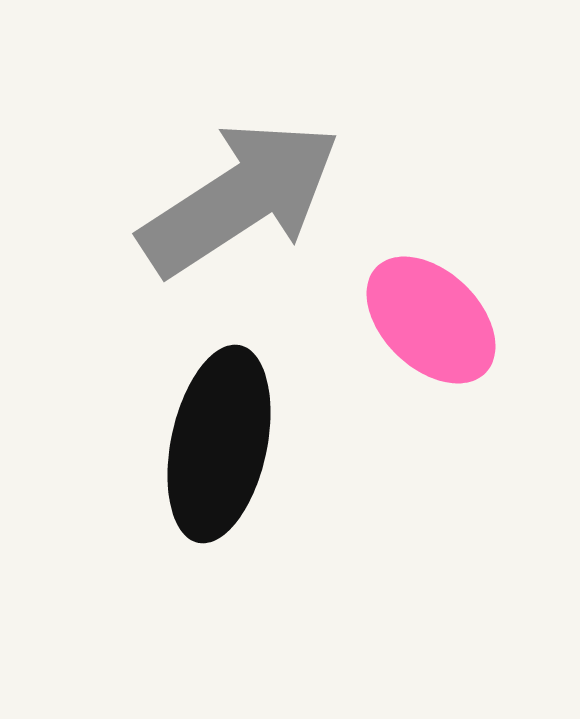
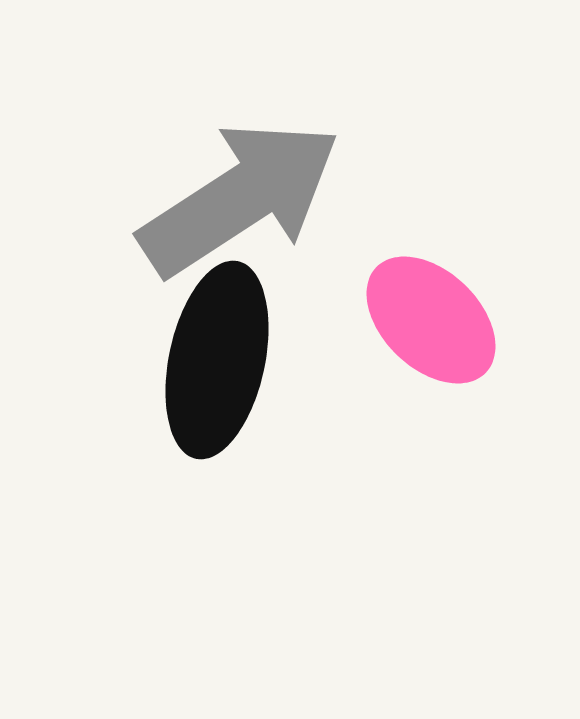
black ellipse: moved 2 px left, 84 px up
